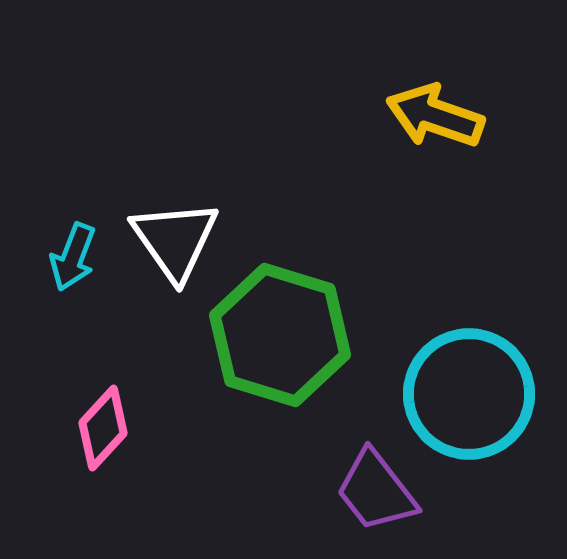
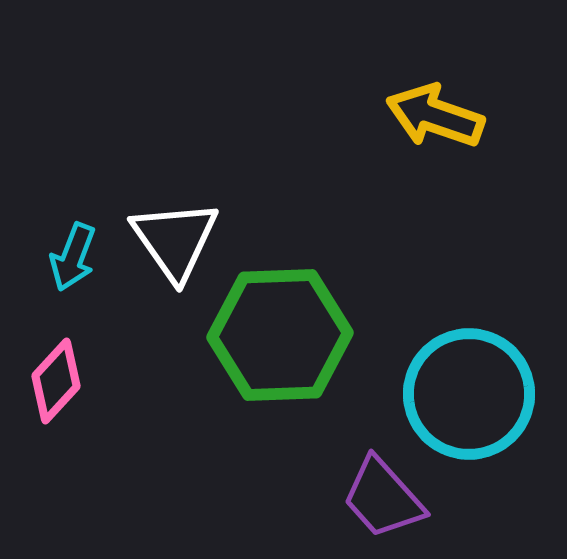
green hexagon: rotated 19 degrees counterclockwise
pink diamond: moved 47 px left, 47 px up
purple trapezoid: moved 7 px right, 7 px down; rotated 4 degrees counterclockwise
